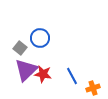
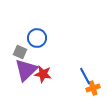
blue circle: moved 3 px left
gray square: moved 4 px down; rotated 16 degrees counterclockwise
blue line: moved 13 px right
